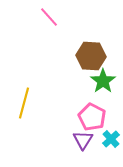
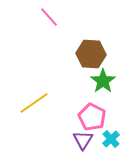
brown hexagon: moved 2 px up
yellow line: moved 10 px right; rotated 40 degrees clockwise
